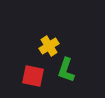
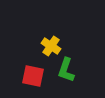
yellow cross: moved 2 px right; rotated 24 degrees counterclockwise
